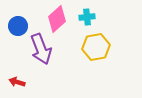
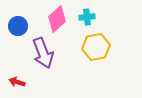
purple arrow: moved 2 px right, 4 px down
